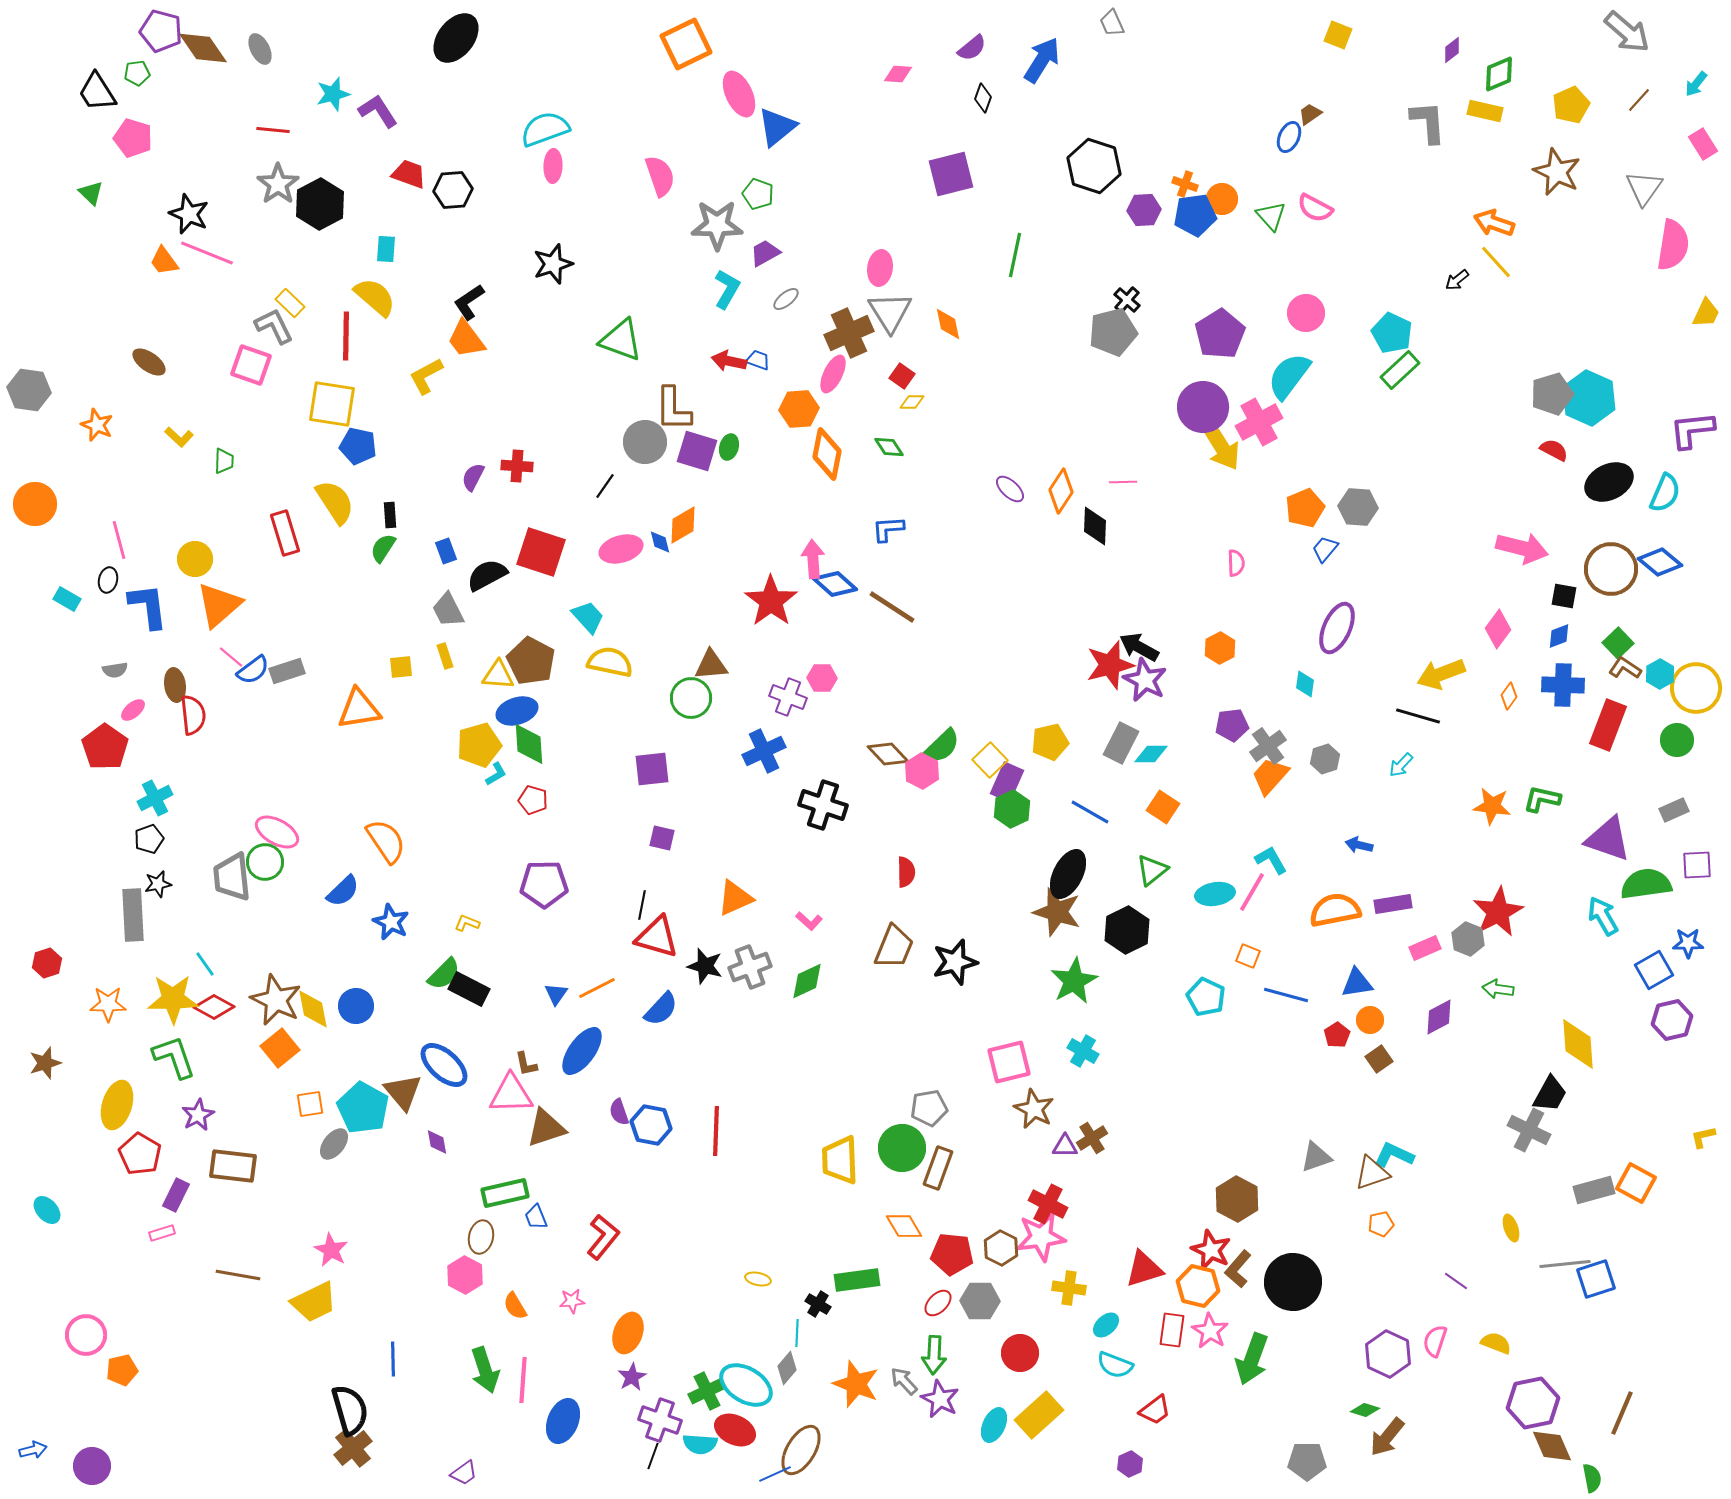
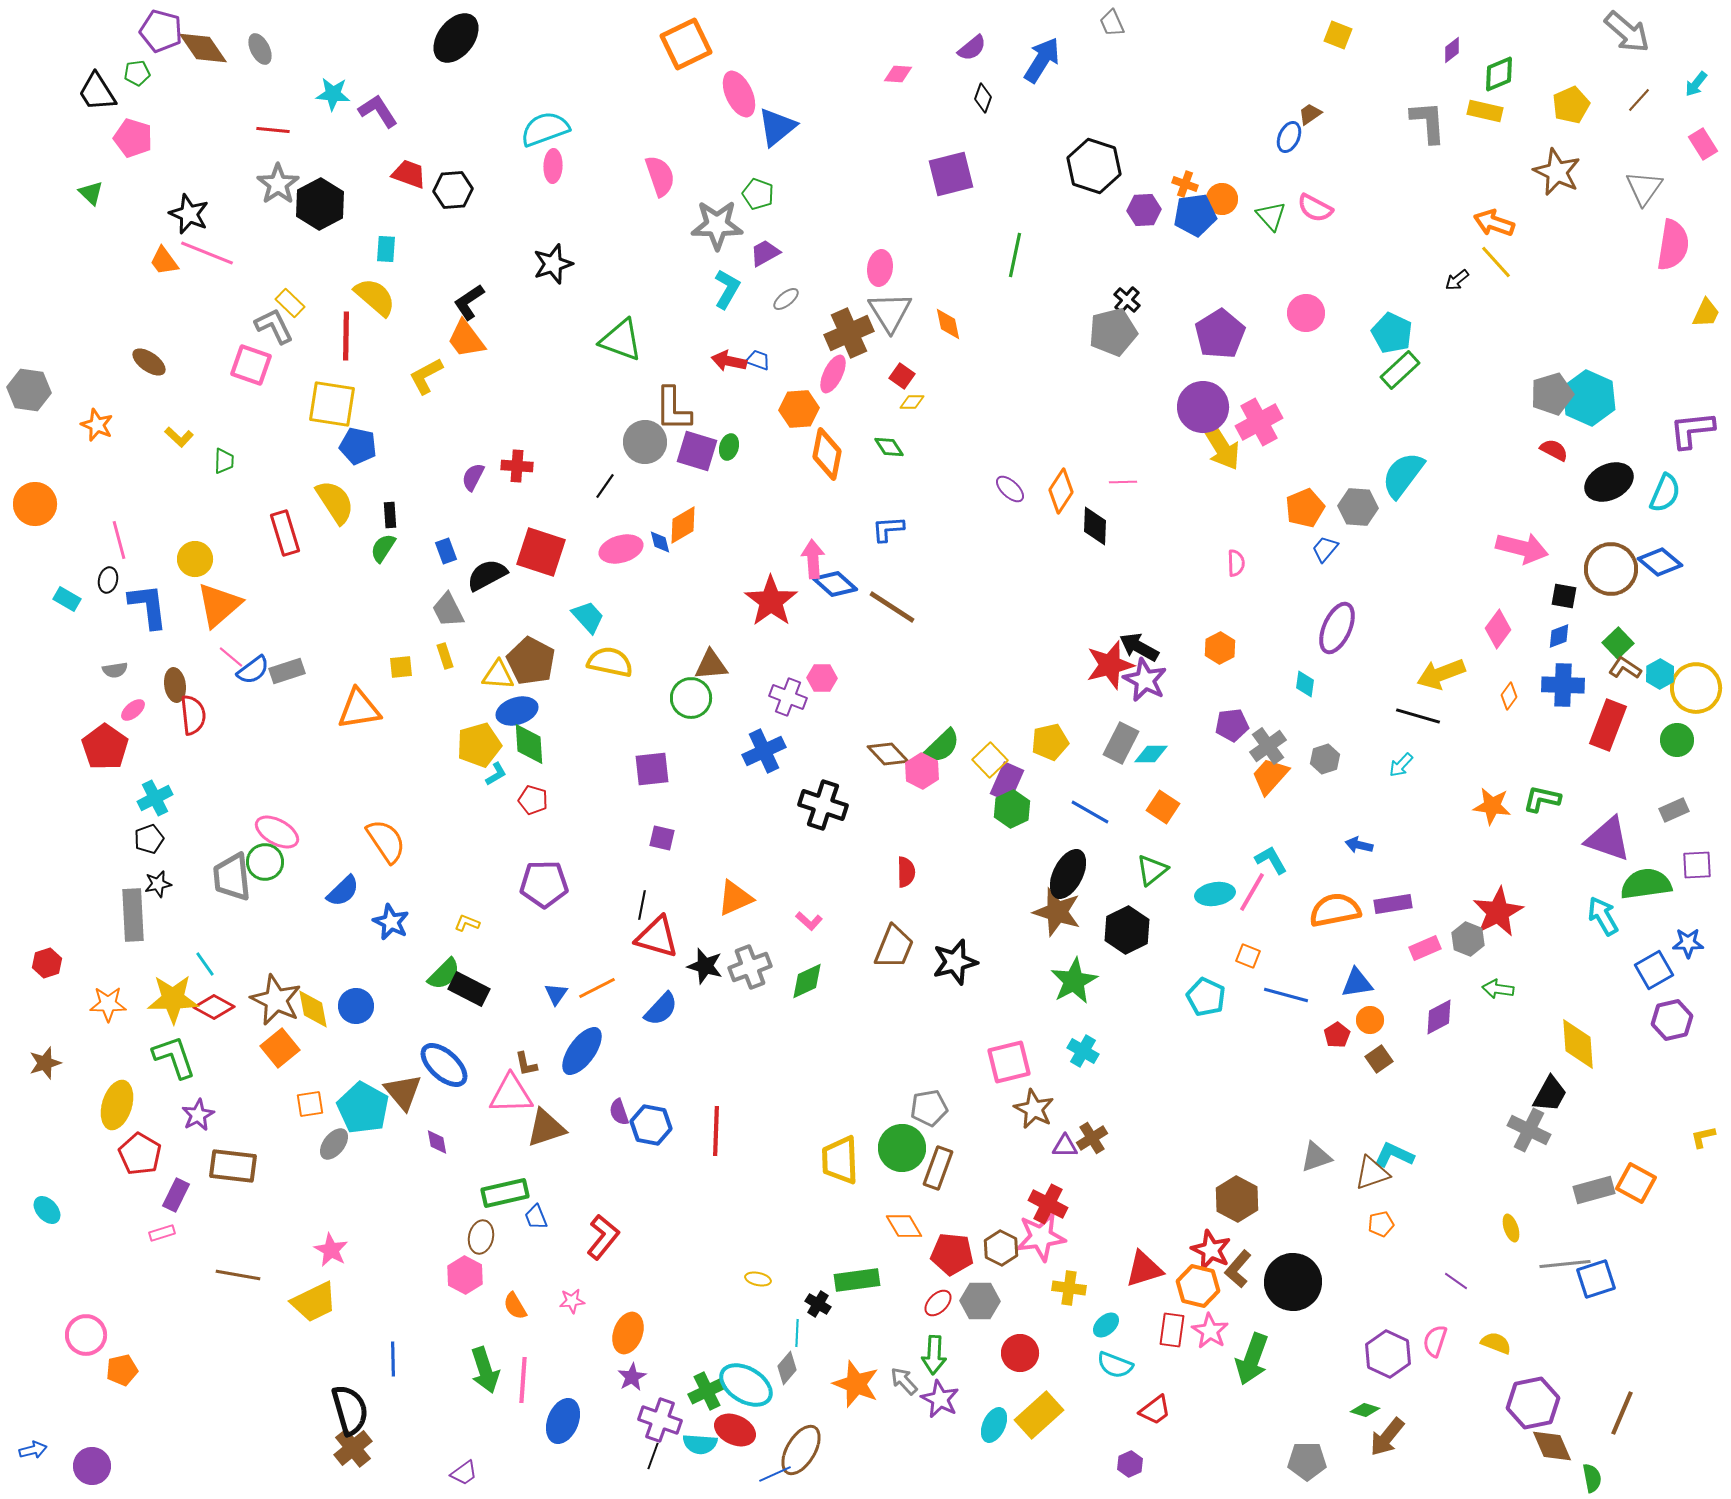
cyan star at (333, 94): rotated 20 degrees clockwise
cyan semicircle at (1289, 376): moved 114 px right, 99 px down
